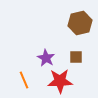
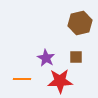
orange line: moved 2 px left, 1 px up; rotated 66 degrees counterclockwise
